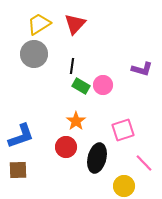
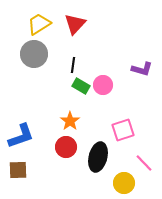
black line: moved 1 px right, 1 px up
orange star: moved 6 px left
black ellipse: moved 1 px right, 1 px up
yellow circle: moved 3 px up
